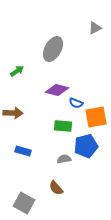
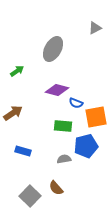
brown arrow: rotated 36 degrees counterclockwise
gray square: moved 6 px right, 7 px up; rotated 15 degrees clockwise
